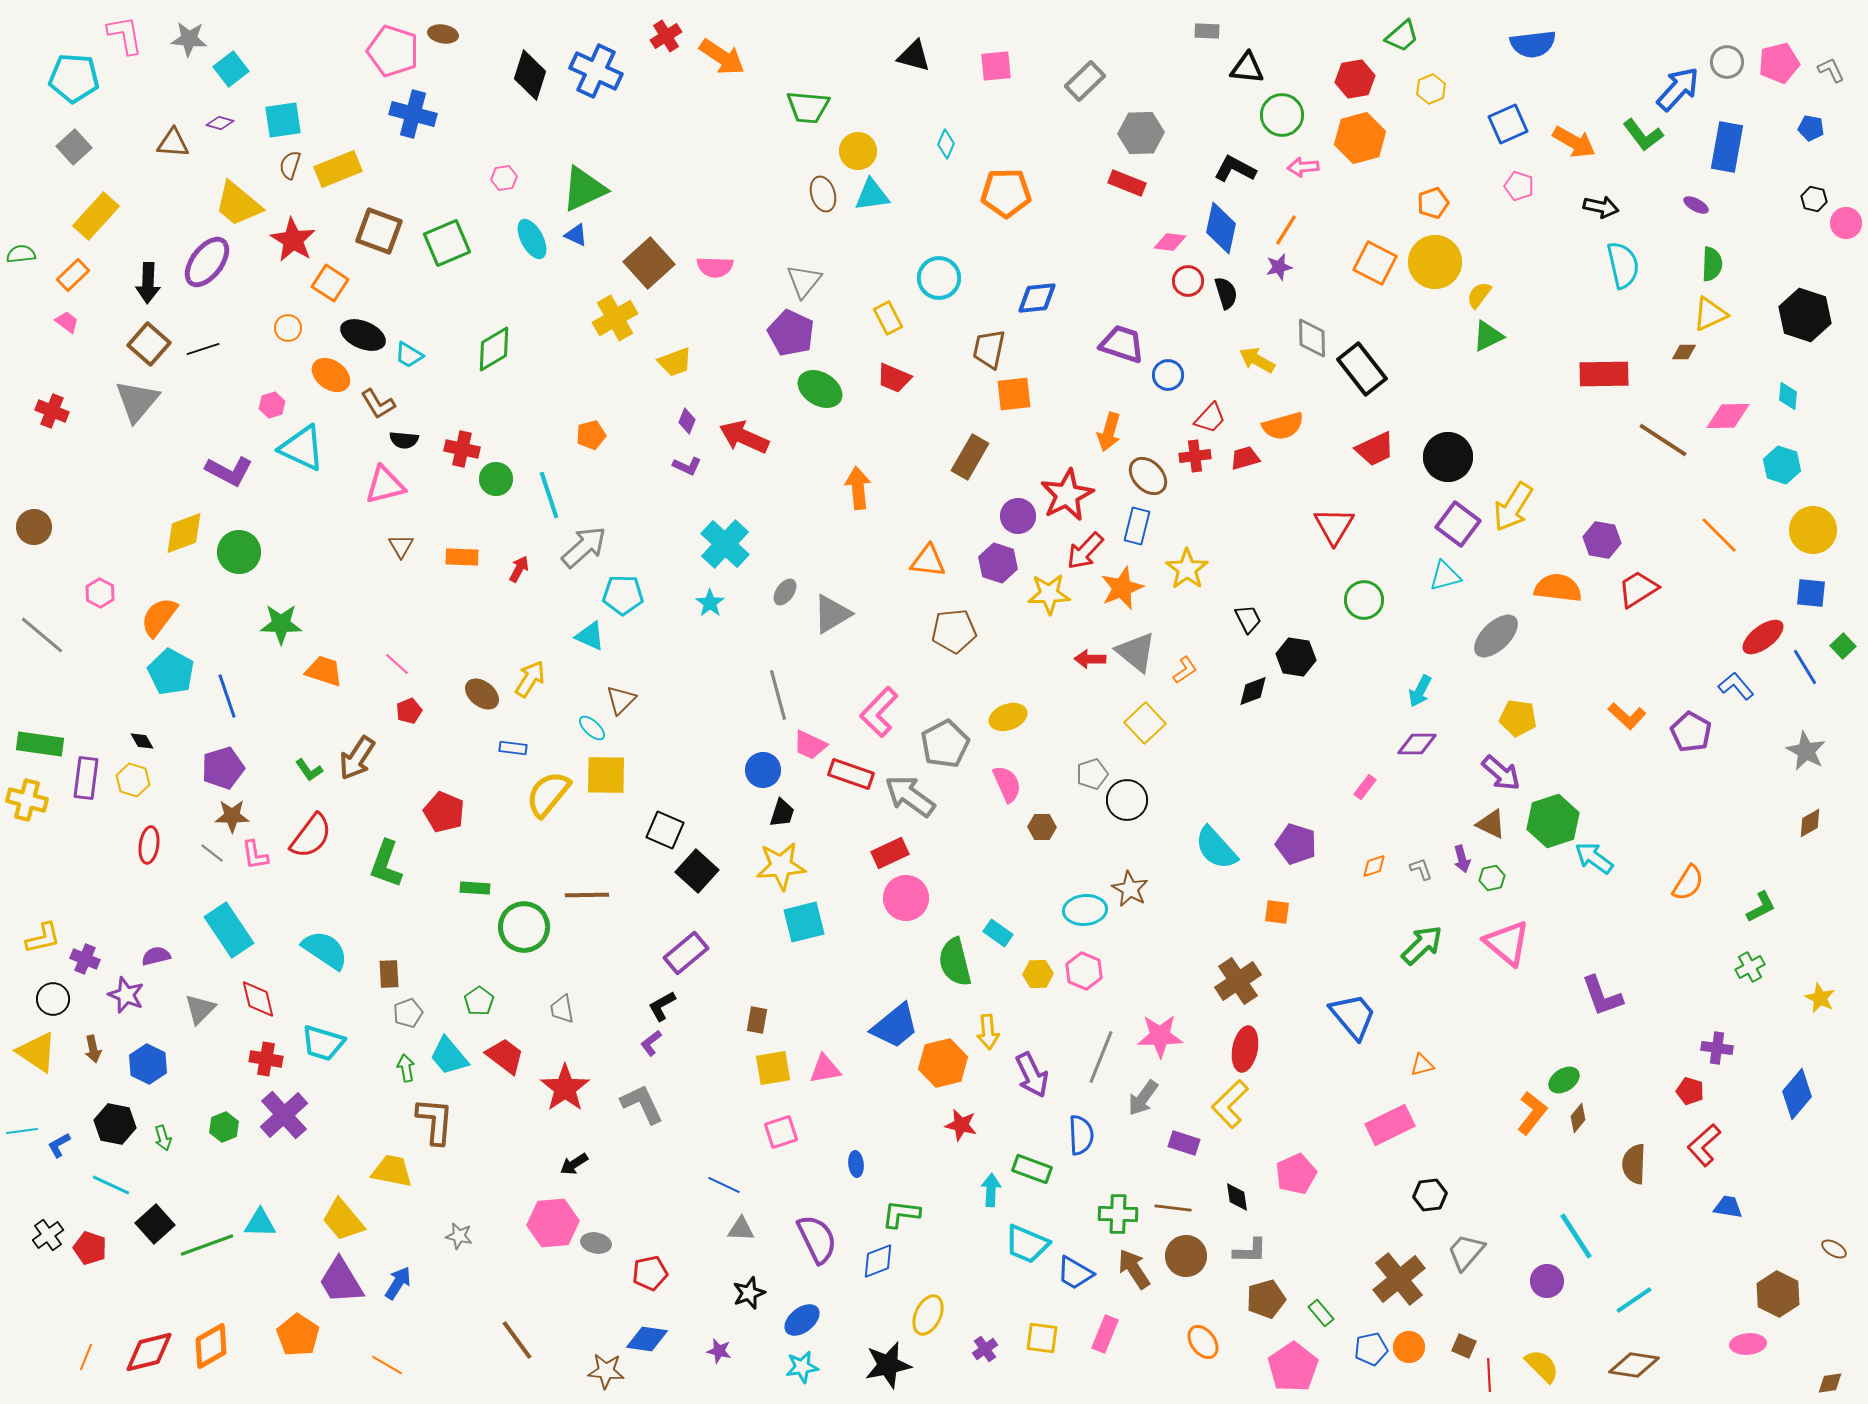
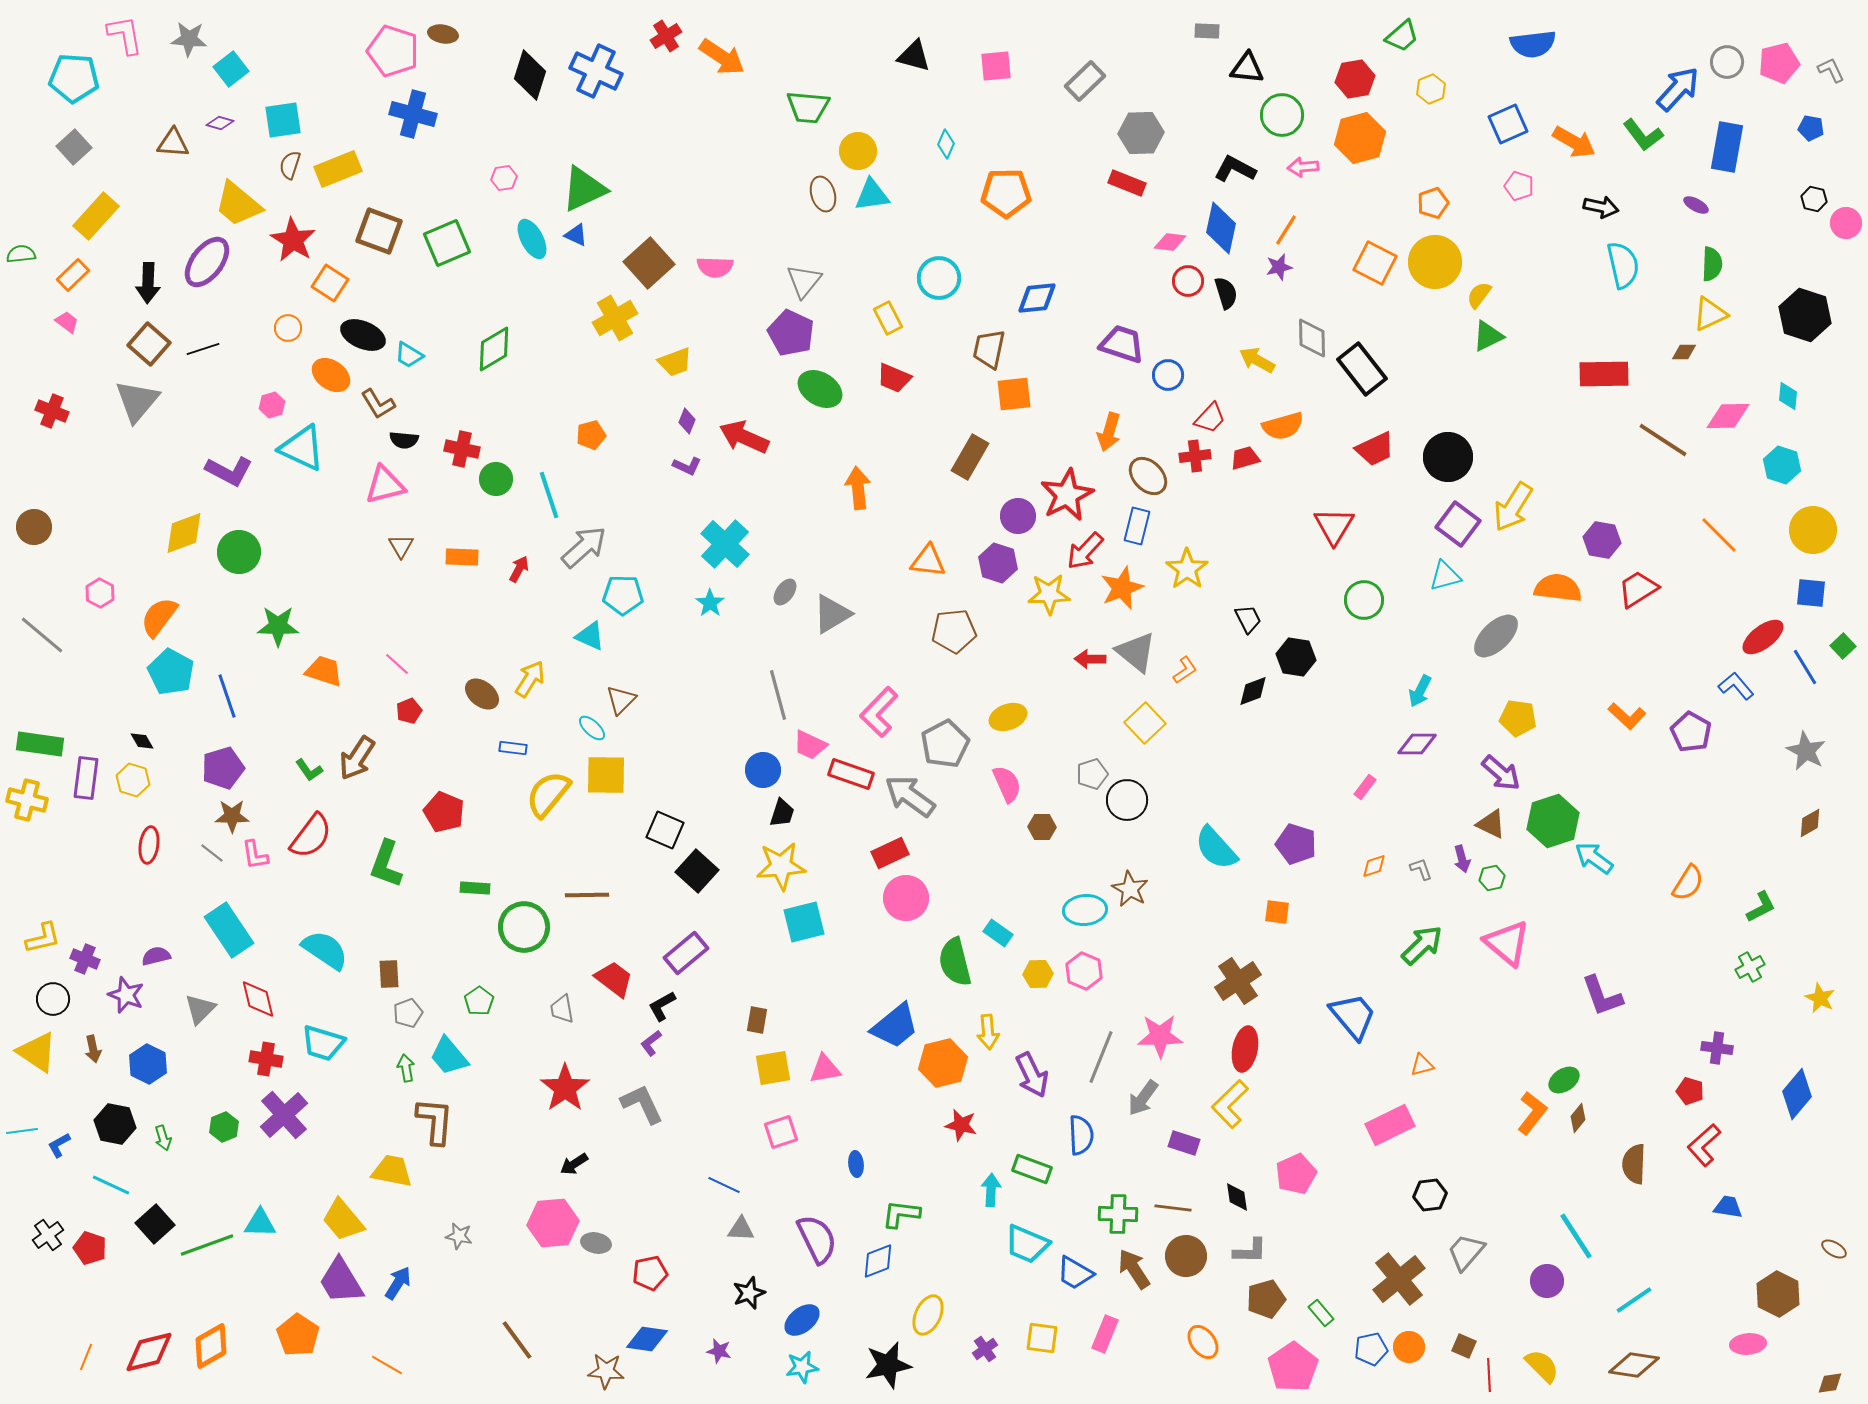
green star at (281, 624): moved 3 px left, 2 px down
red trapezoid at (505, 1056): moved 109 px right, 77 px up
